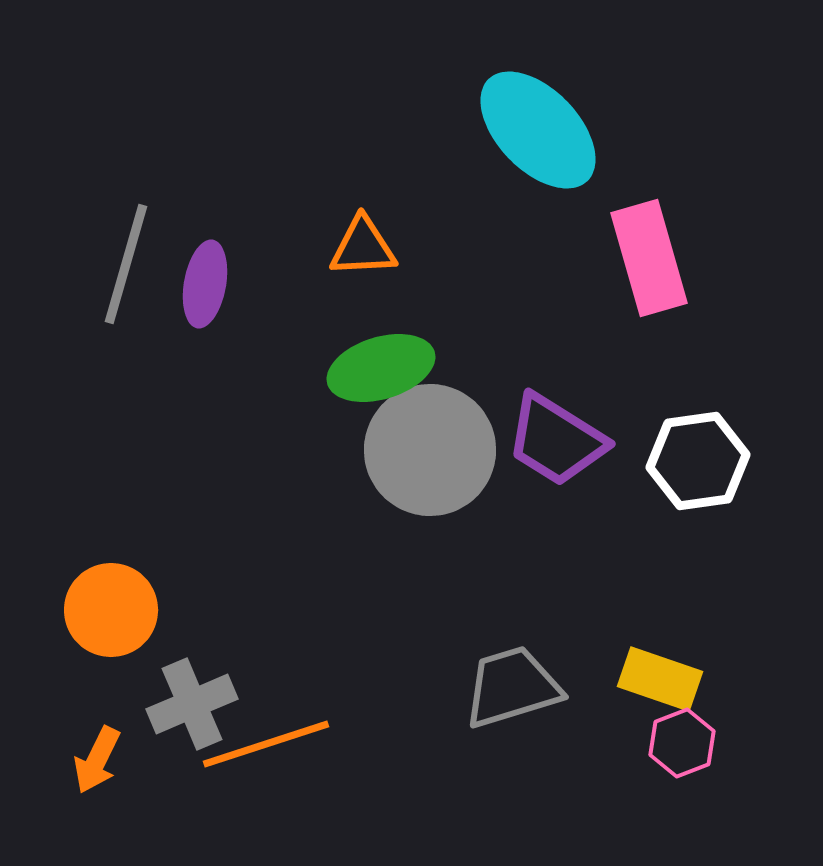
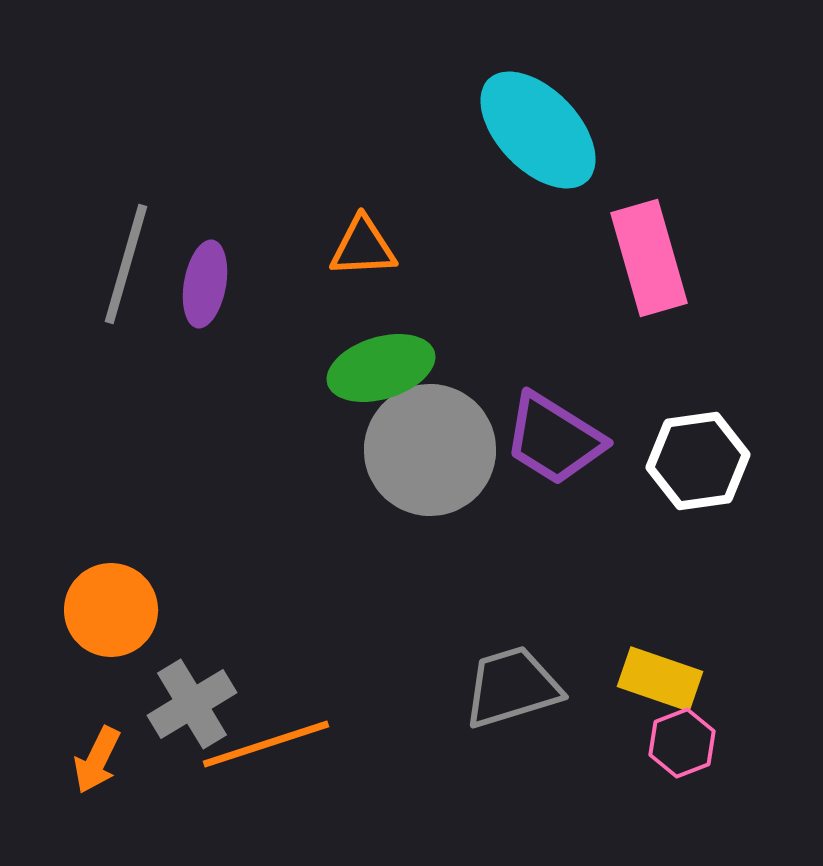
purple trapezoid: moved 2 px left, 1 px up
gray cross: rotated 8 degrees counterclockwise
